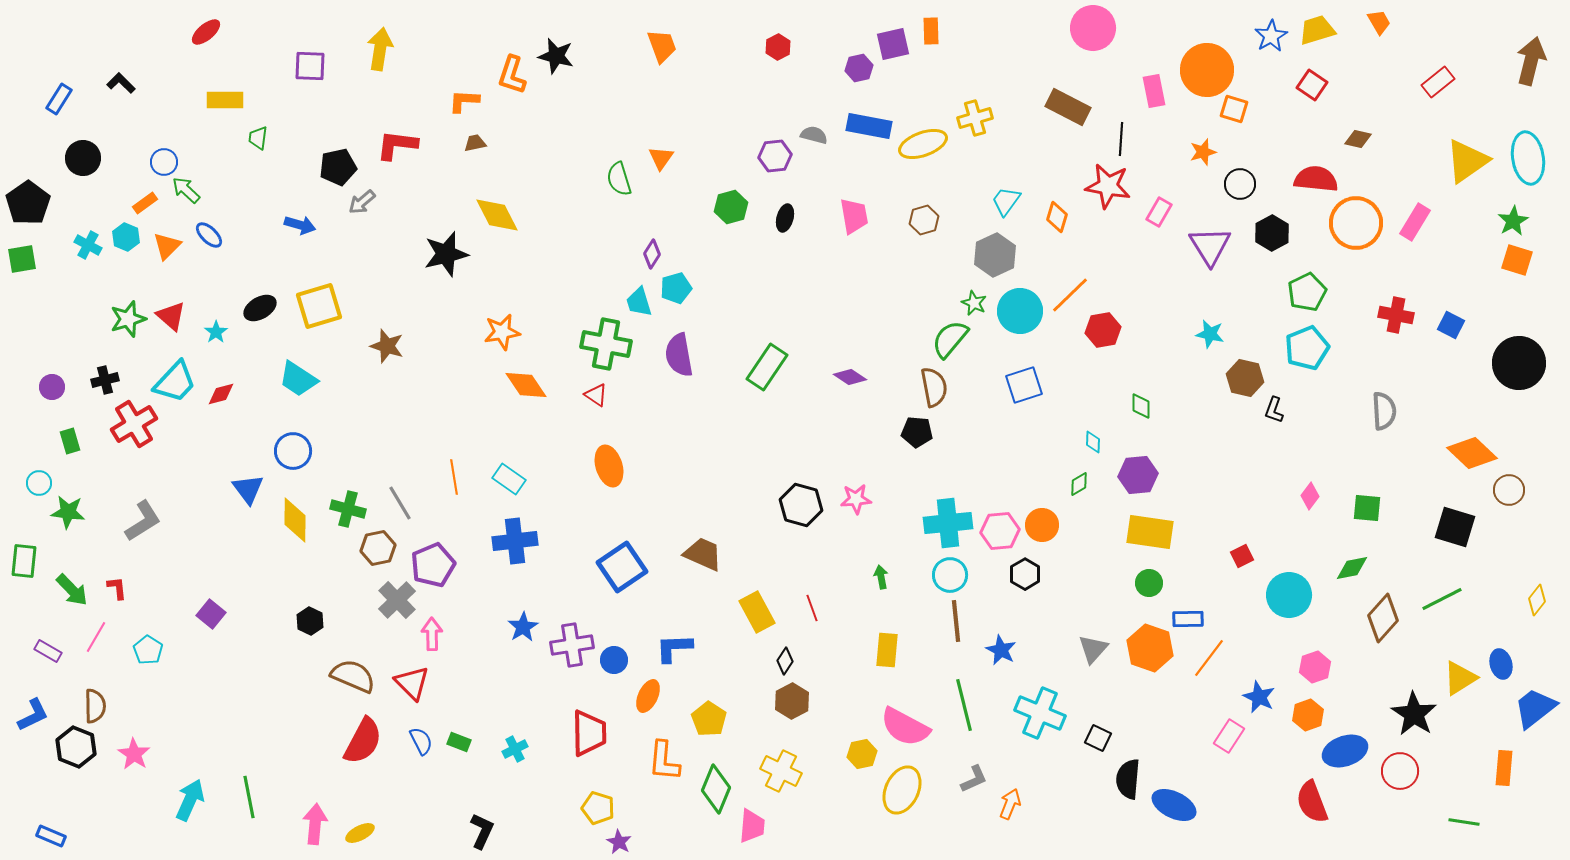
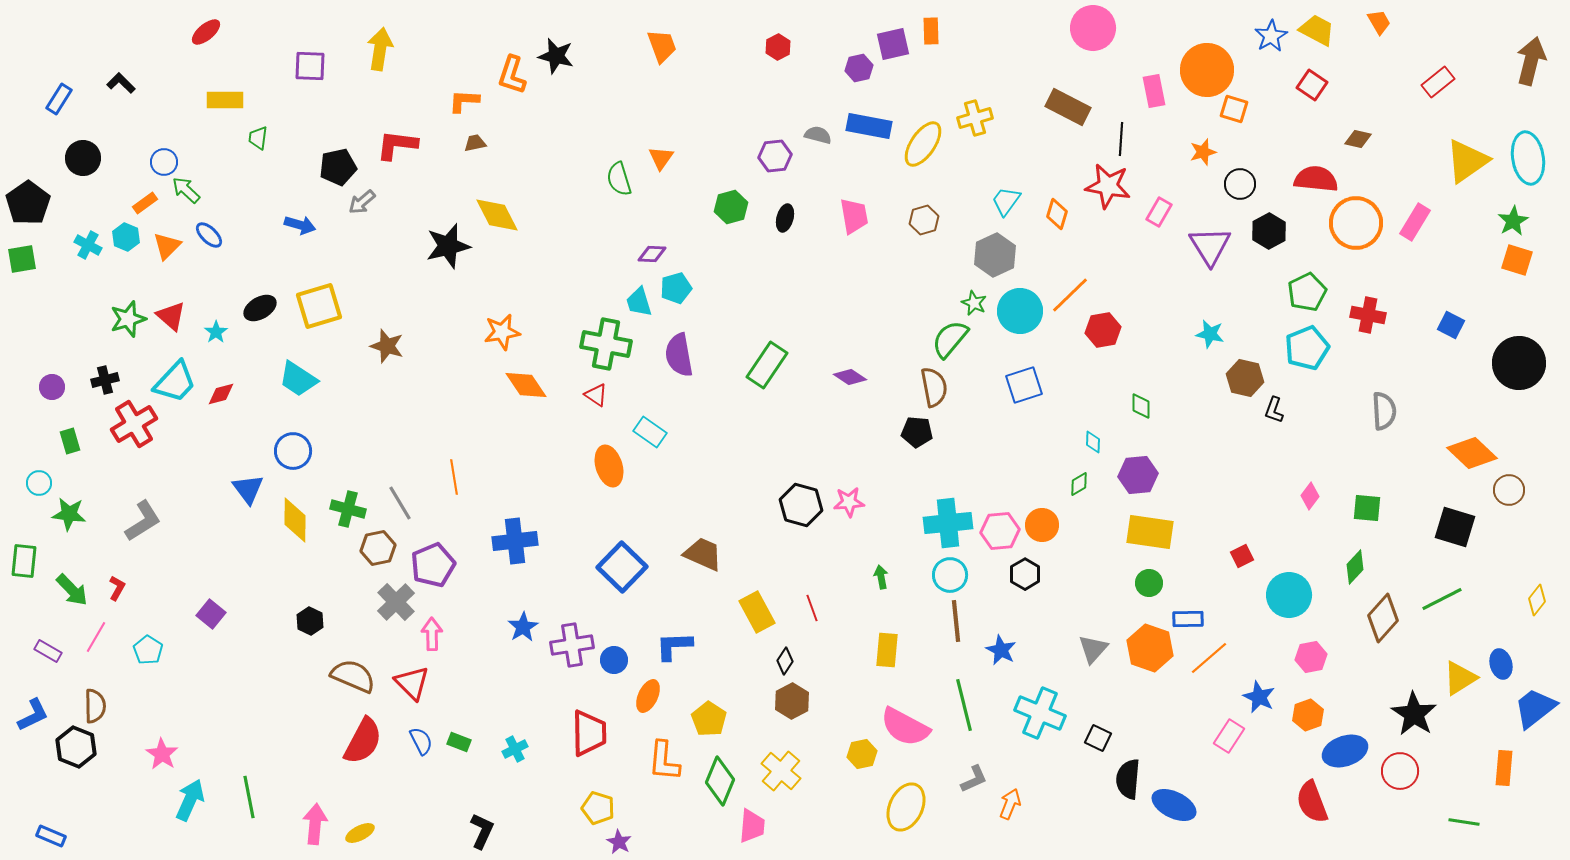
yellow trapezoid at (1317, 30): rotated 45 degrees clockwise
gray semicircle at (814, 135): moved 4 px right
yellow ellipse at (923, 144): rotated 36 degrees counterclockwise
orange diamond at (1057, 217): moved 3 px up
black hexagon at (1272, 233): moved 3 px left, 2 px up
black star at (446, 254): moved 2 px right, 8 px up
purple diamond at (652, 254): rotated 60 degrees clockwise
red cross at (1396, 315): moved 28 px left
green rectangle at (767, 367): moved 2 px up
cyan rectangle at (509, 479): moved 141 px right, 47 px up
pink star at (856, 499): moved 7 px left, 3 px down
green star at (68, 512): moved 1 px right, 2 px down
blue square at (622, 567): rotated 12 degrees counterclockwise
green diamond at (1352, 568): moved 3 px right, 1 px up; rotated 36 degrees counterclockwise
red L-shape at (117, 588): rotated 35 degrees clockwise
gray cross at (397, 600): moved 1 px left, 2 px down
blue L-shape at (674, 648): moved 2 px up
orange line at (1209, 658): rotated 12 degrees clockwise
pink hexagon at (1315, 667): moved 4 px left, 10 px up; rotated 8 degrees clockwise
pink star at (134, 754): moved 28 px right
yellow cross at (781, 771): rotated 15 degrees clockwise
green diamond at (716, 789): moved 4 px right, 8 px up
yellow ellipse at (902, 790): moved 4 px right, 17 px down
